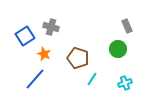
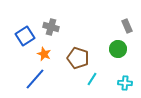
cyan cross: rotated 24 degrees clockwise
